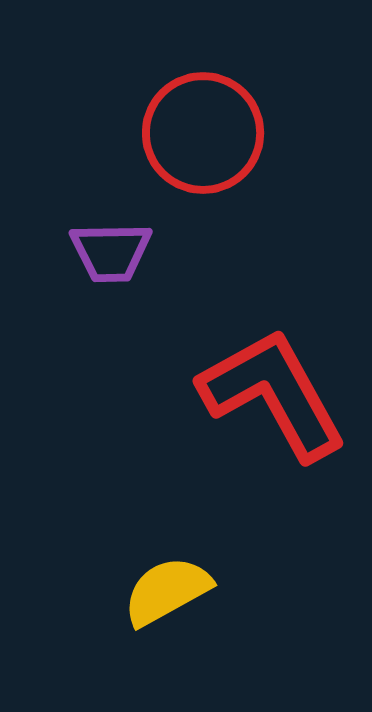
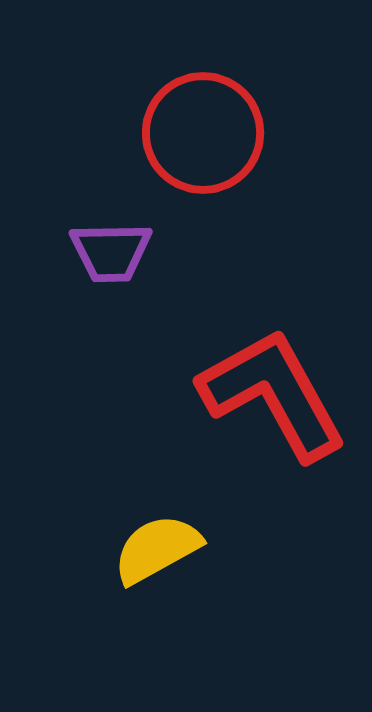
yellow semicircle: moved 10 px left, 42 px up
